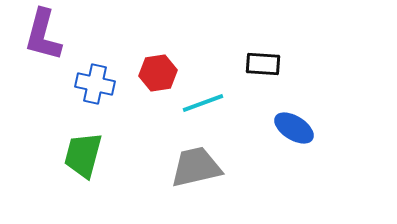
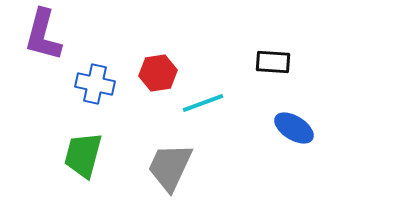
black rectangle: moved 10 px right, 2 px up
gray trapezoid: moved 26 px left; rotated 52 degrees counterclockwise
